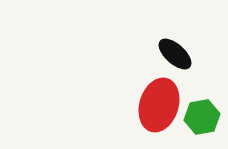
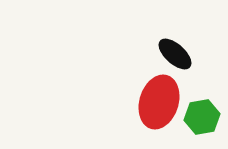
red ellipse: moved 3 px up
